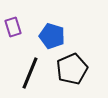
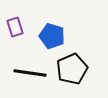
purple rectangle: moved 2 px right
black line: rotated 76 degrees clockwise
